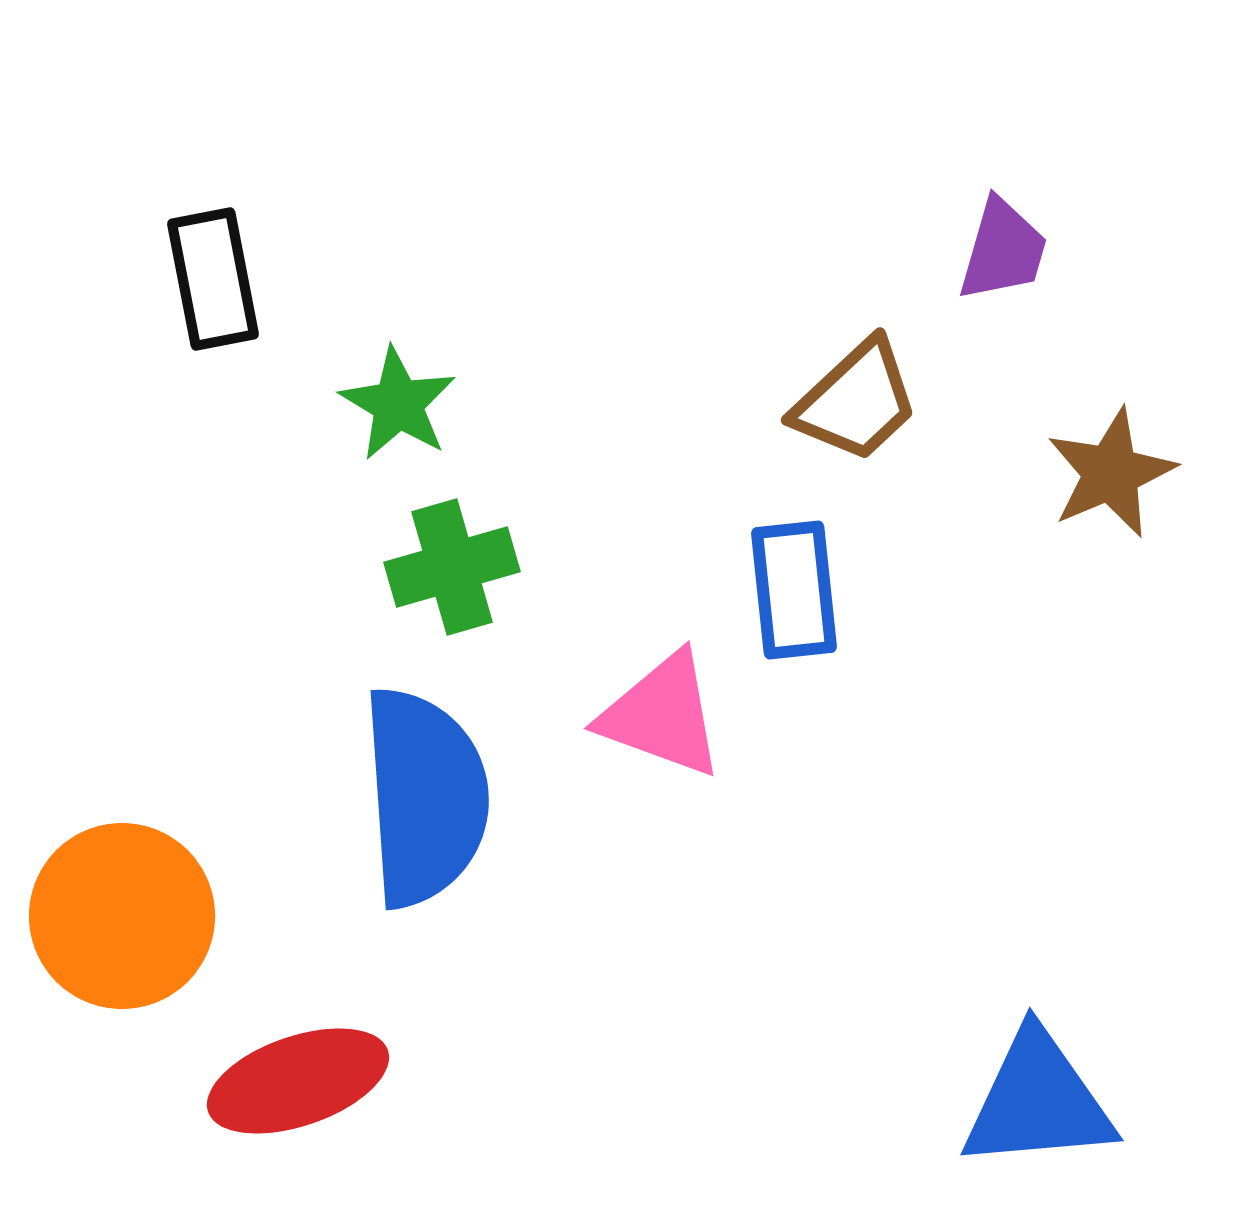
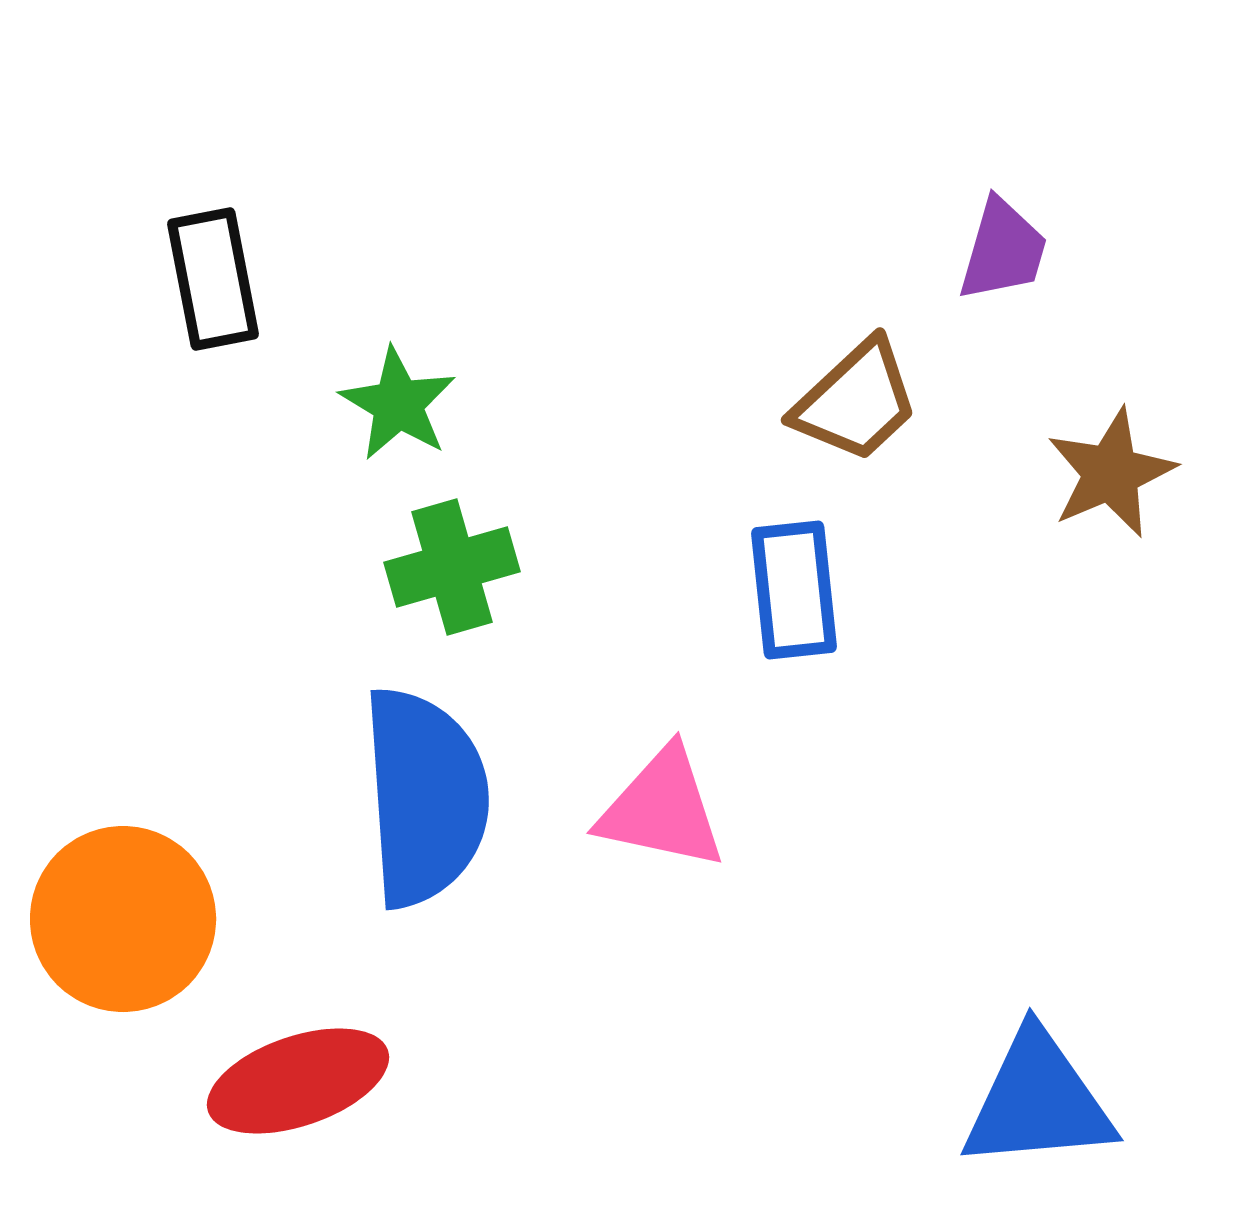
pink triangle: moved 94 px down; rotated 8 degrees counterclockwise
orange circle: moved 1 px right, 3 px down
